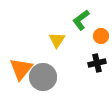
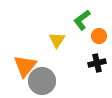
green L-shape: moved 1 px right
orange circle: moved 2 px left
orange triangle: moved 4 px right, 3 px up
gray circle: moved 1 px left, 4 px down
